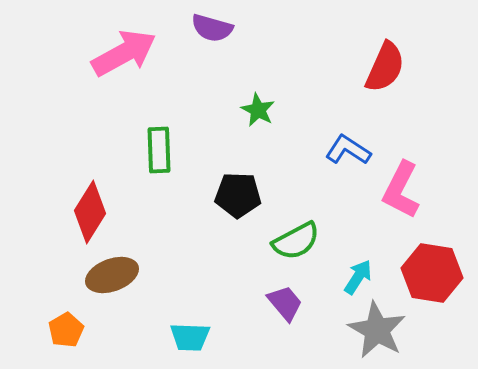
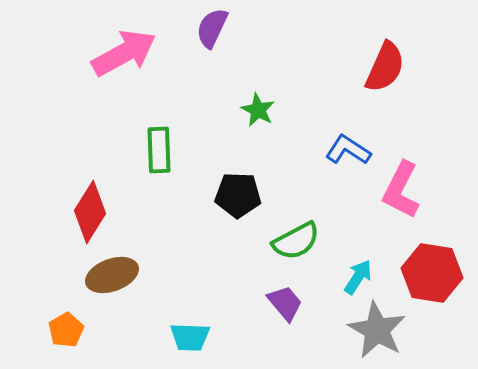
purple semicircle: rotated 99 degrees clockwise
